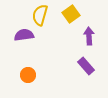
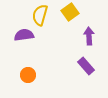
yellow square: moved 1 px left, 2 px up
